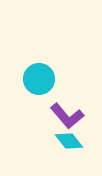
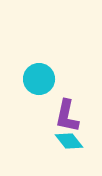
purple L-shape: rotated 52 degrees clockwise
